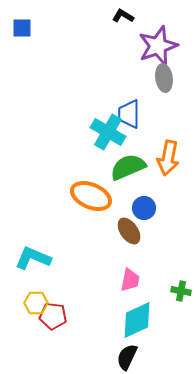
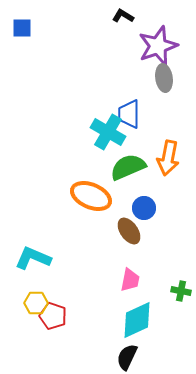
red pentagon: rotated 12 degrees clockwise
